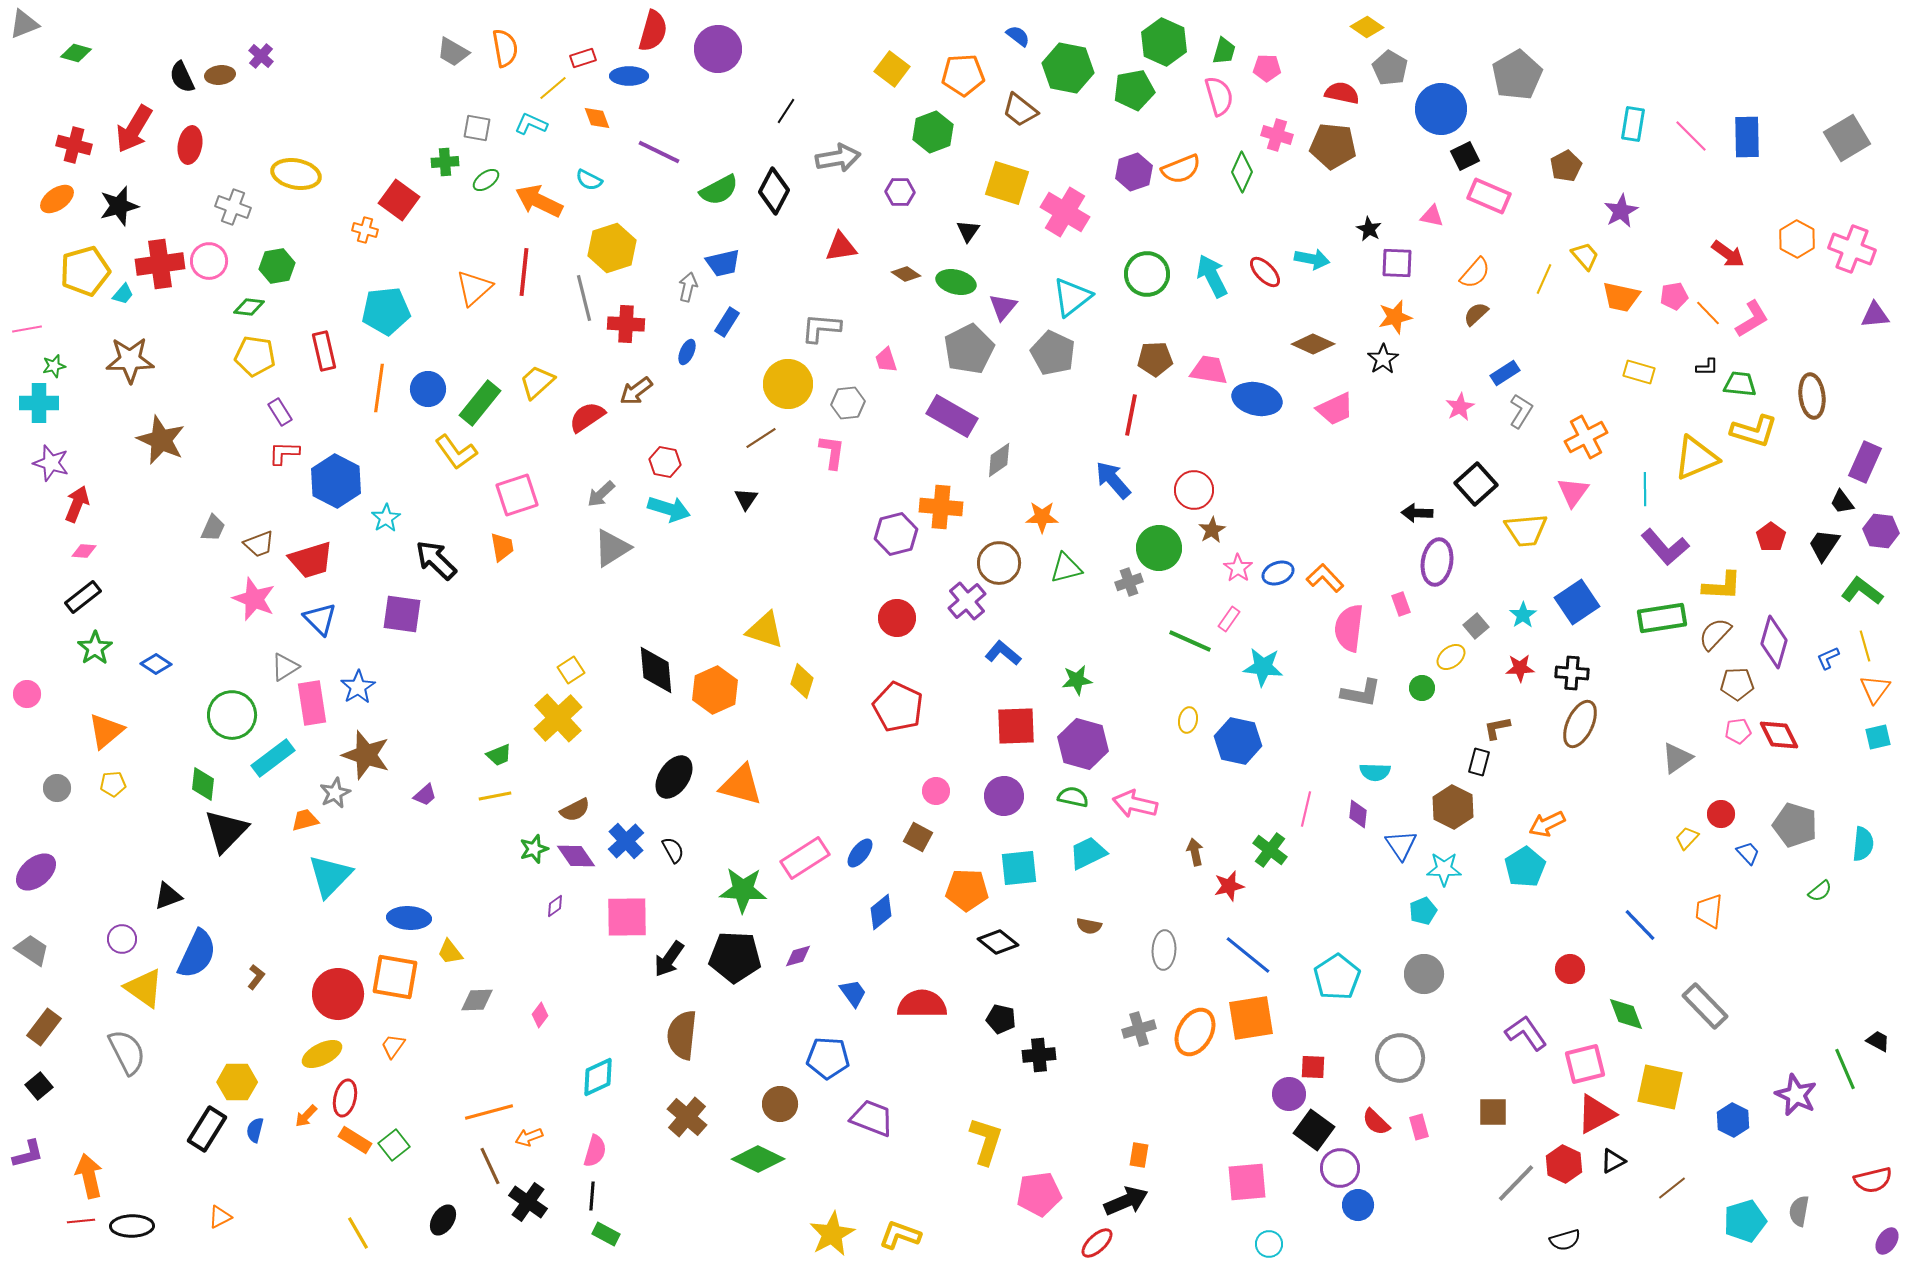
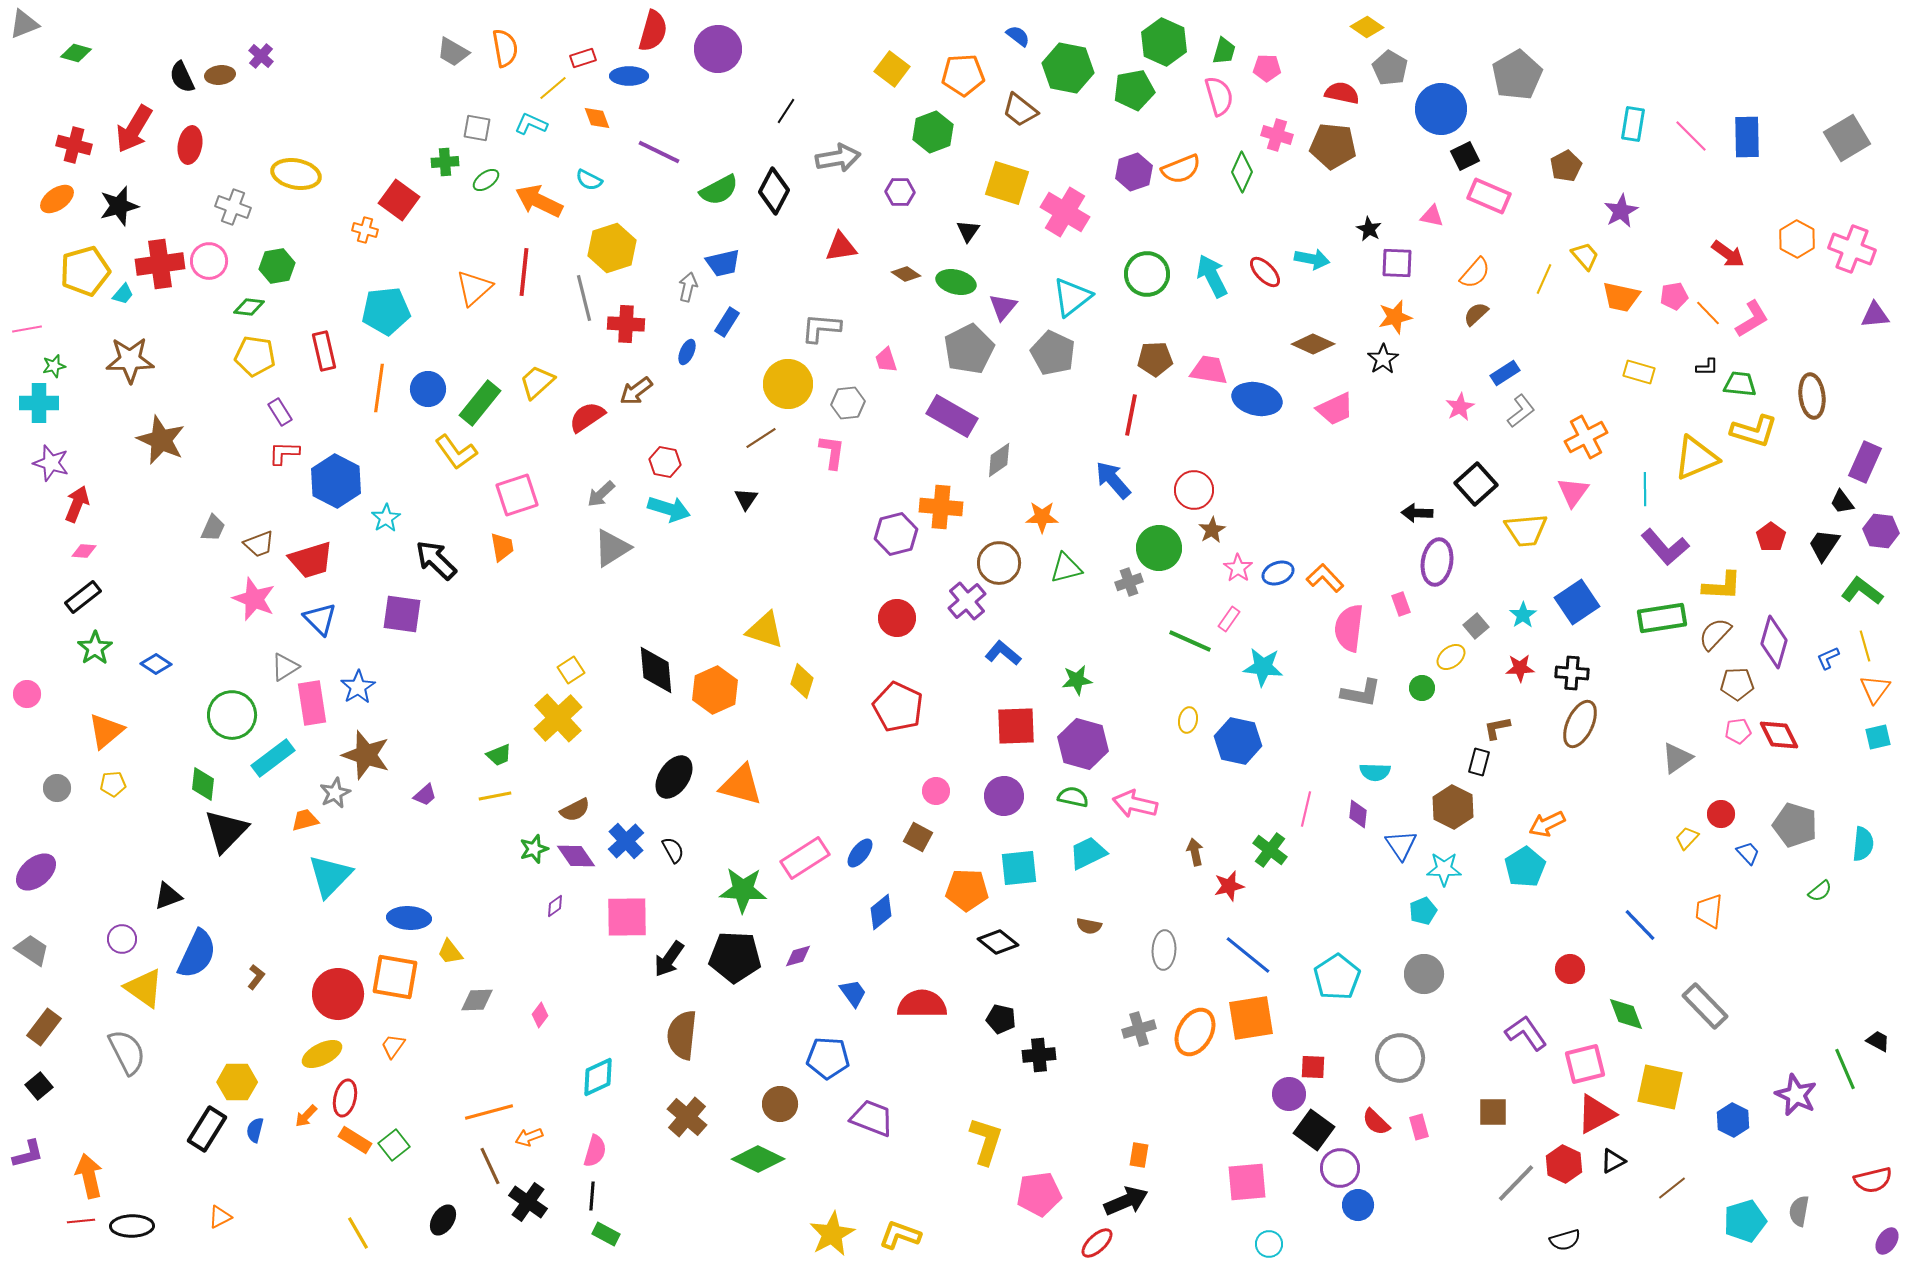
gray L-shape at (1521, 411): rotated 20 degrees clockwise
